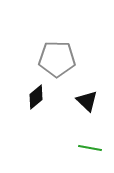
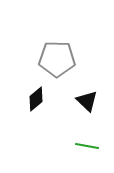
black diamond: moved 2 px down
green line: moved 3 px left, 2 px up
